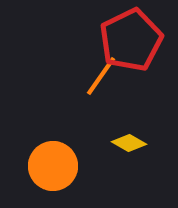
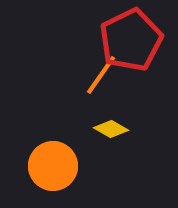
orange line: moved 1 px up
yellow diamond: moved 18 px left, 14 px up
